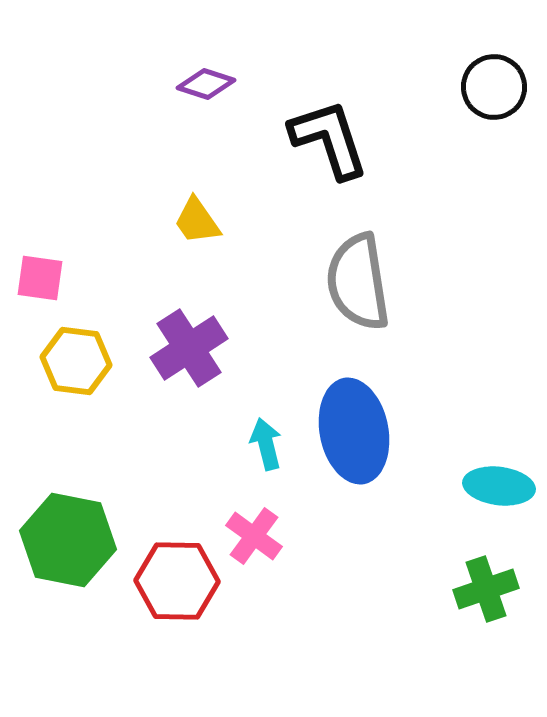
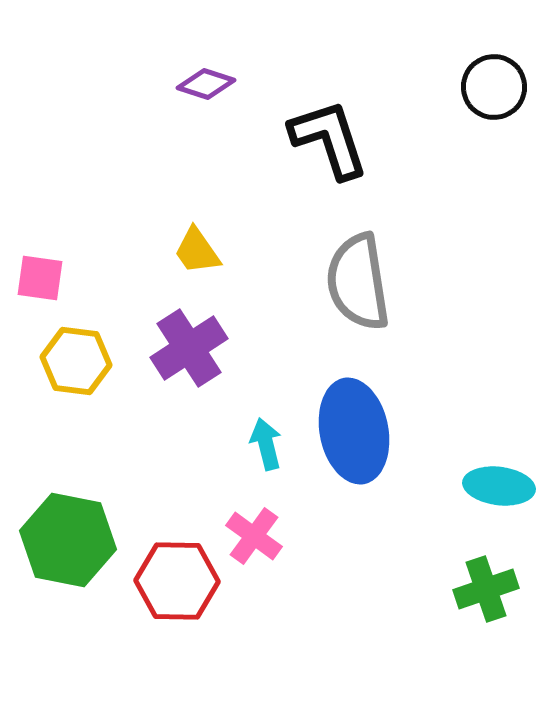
yellow trapezoid: moved 30 px down
